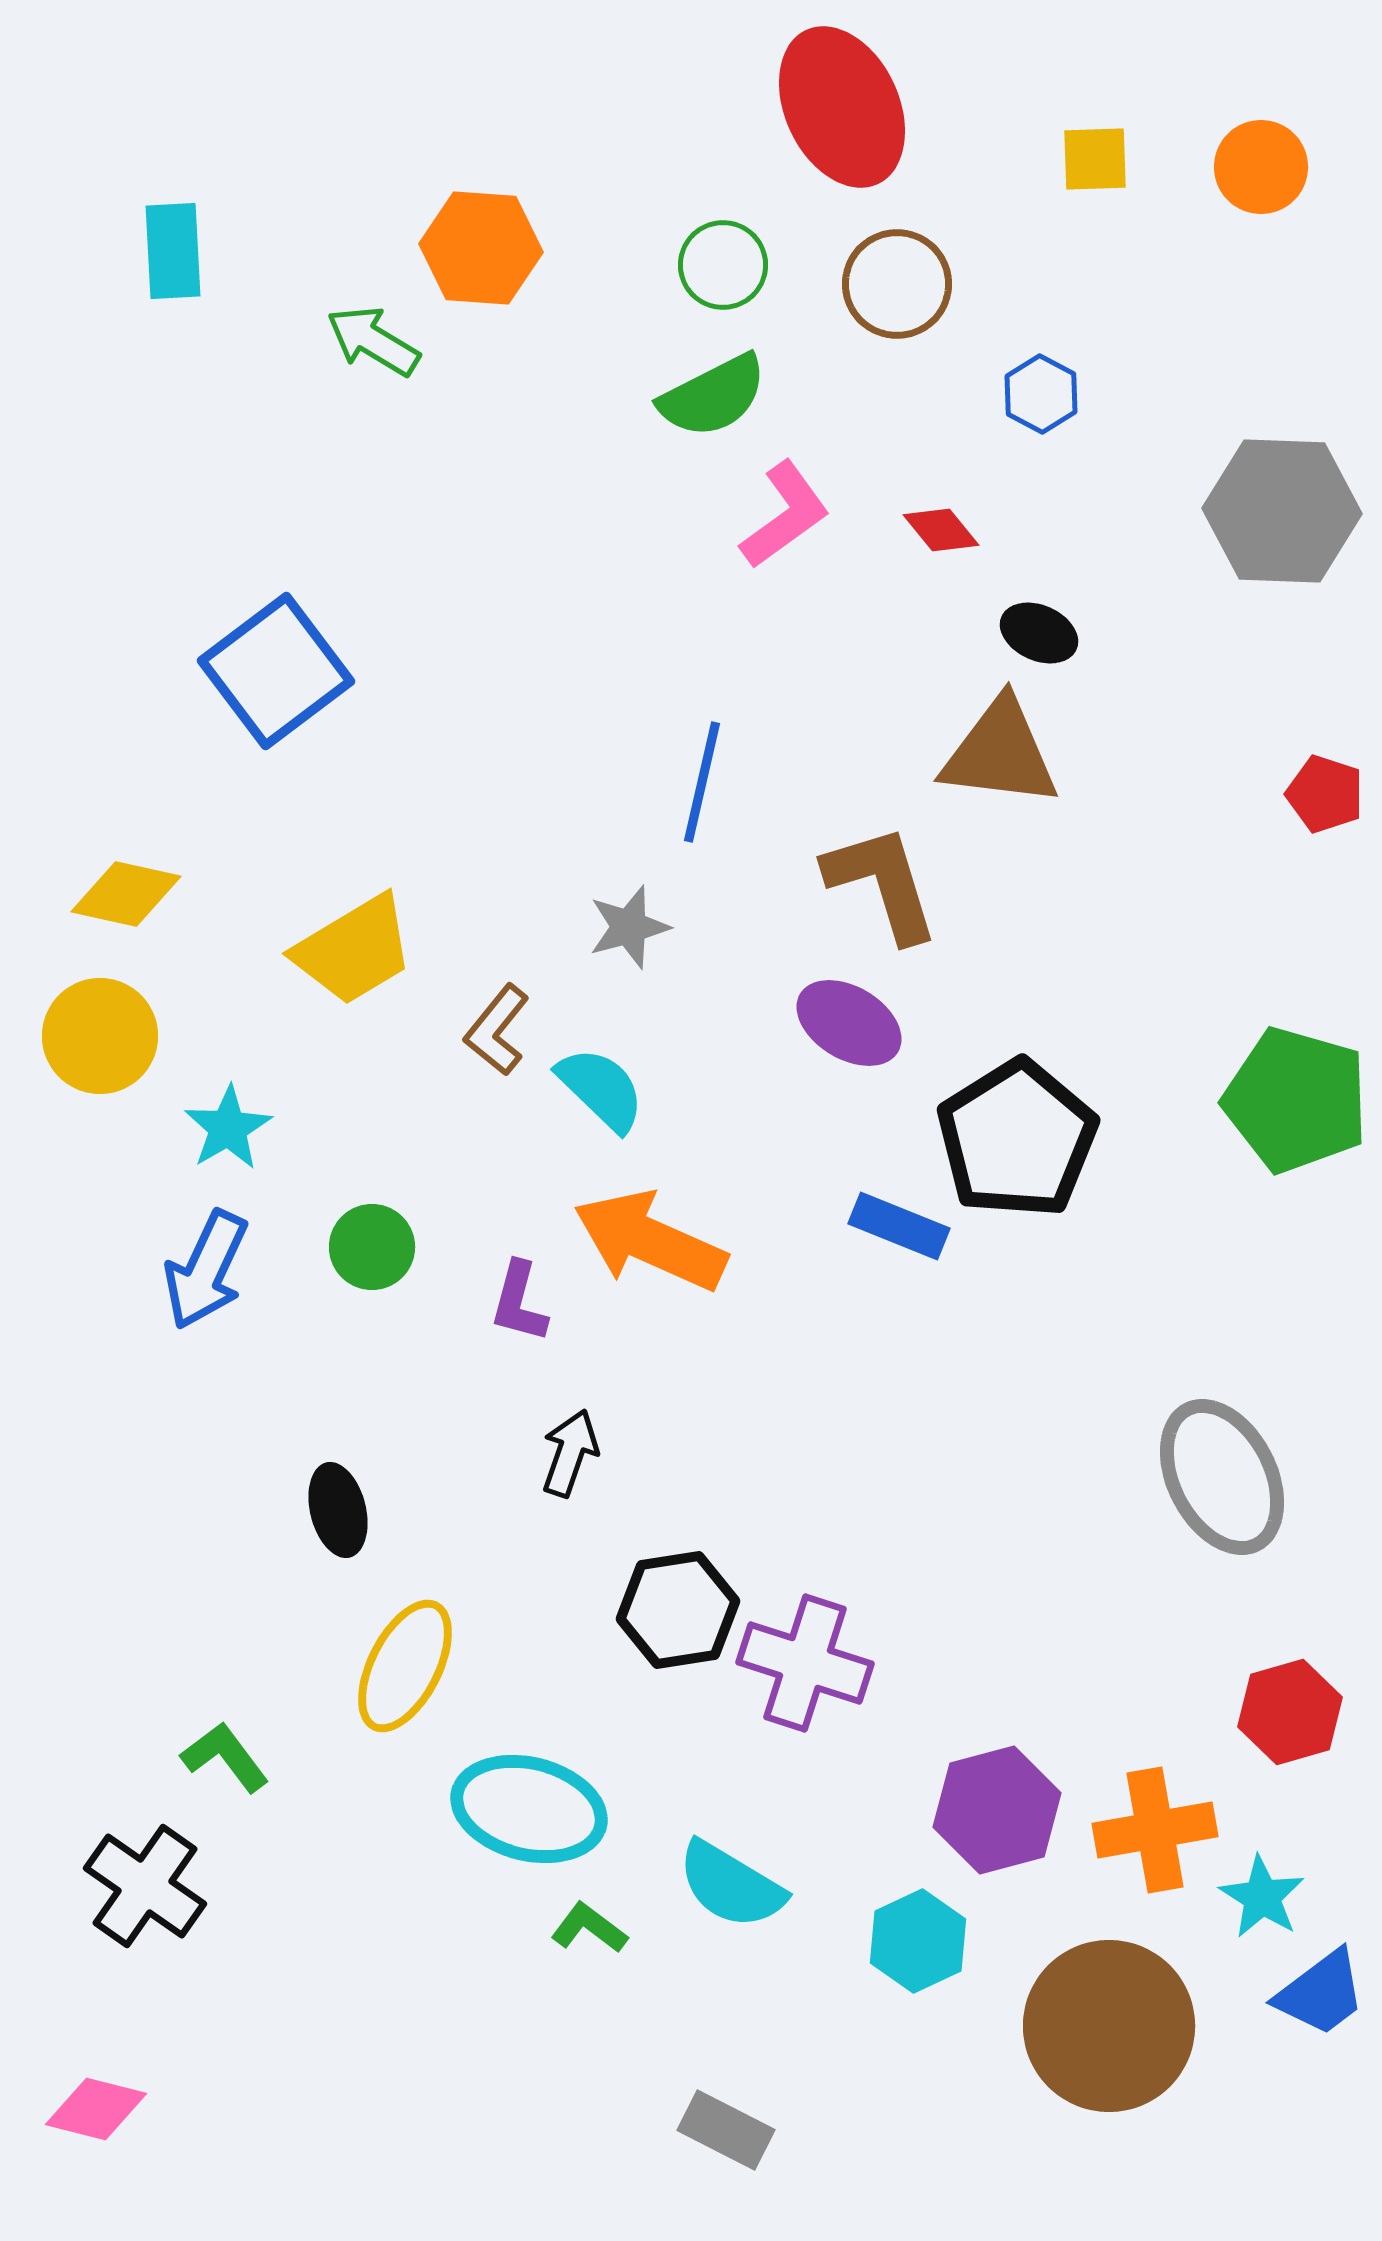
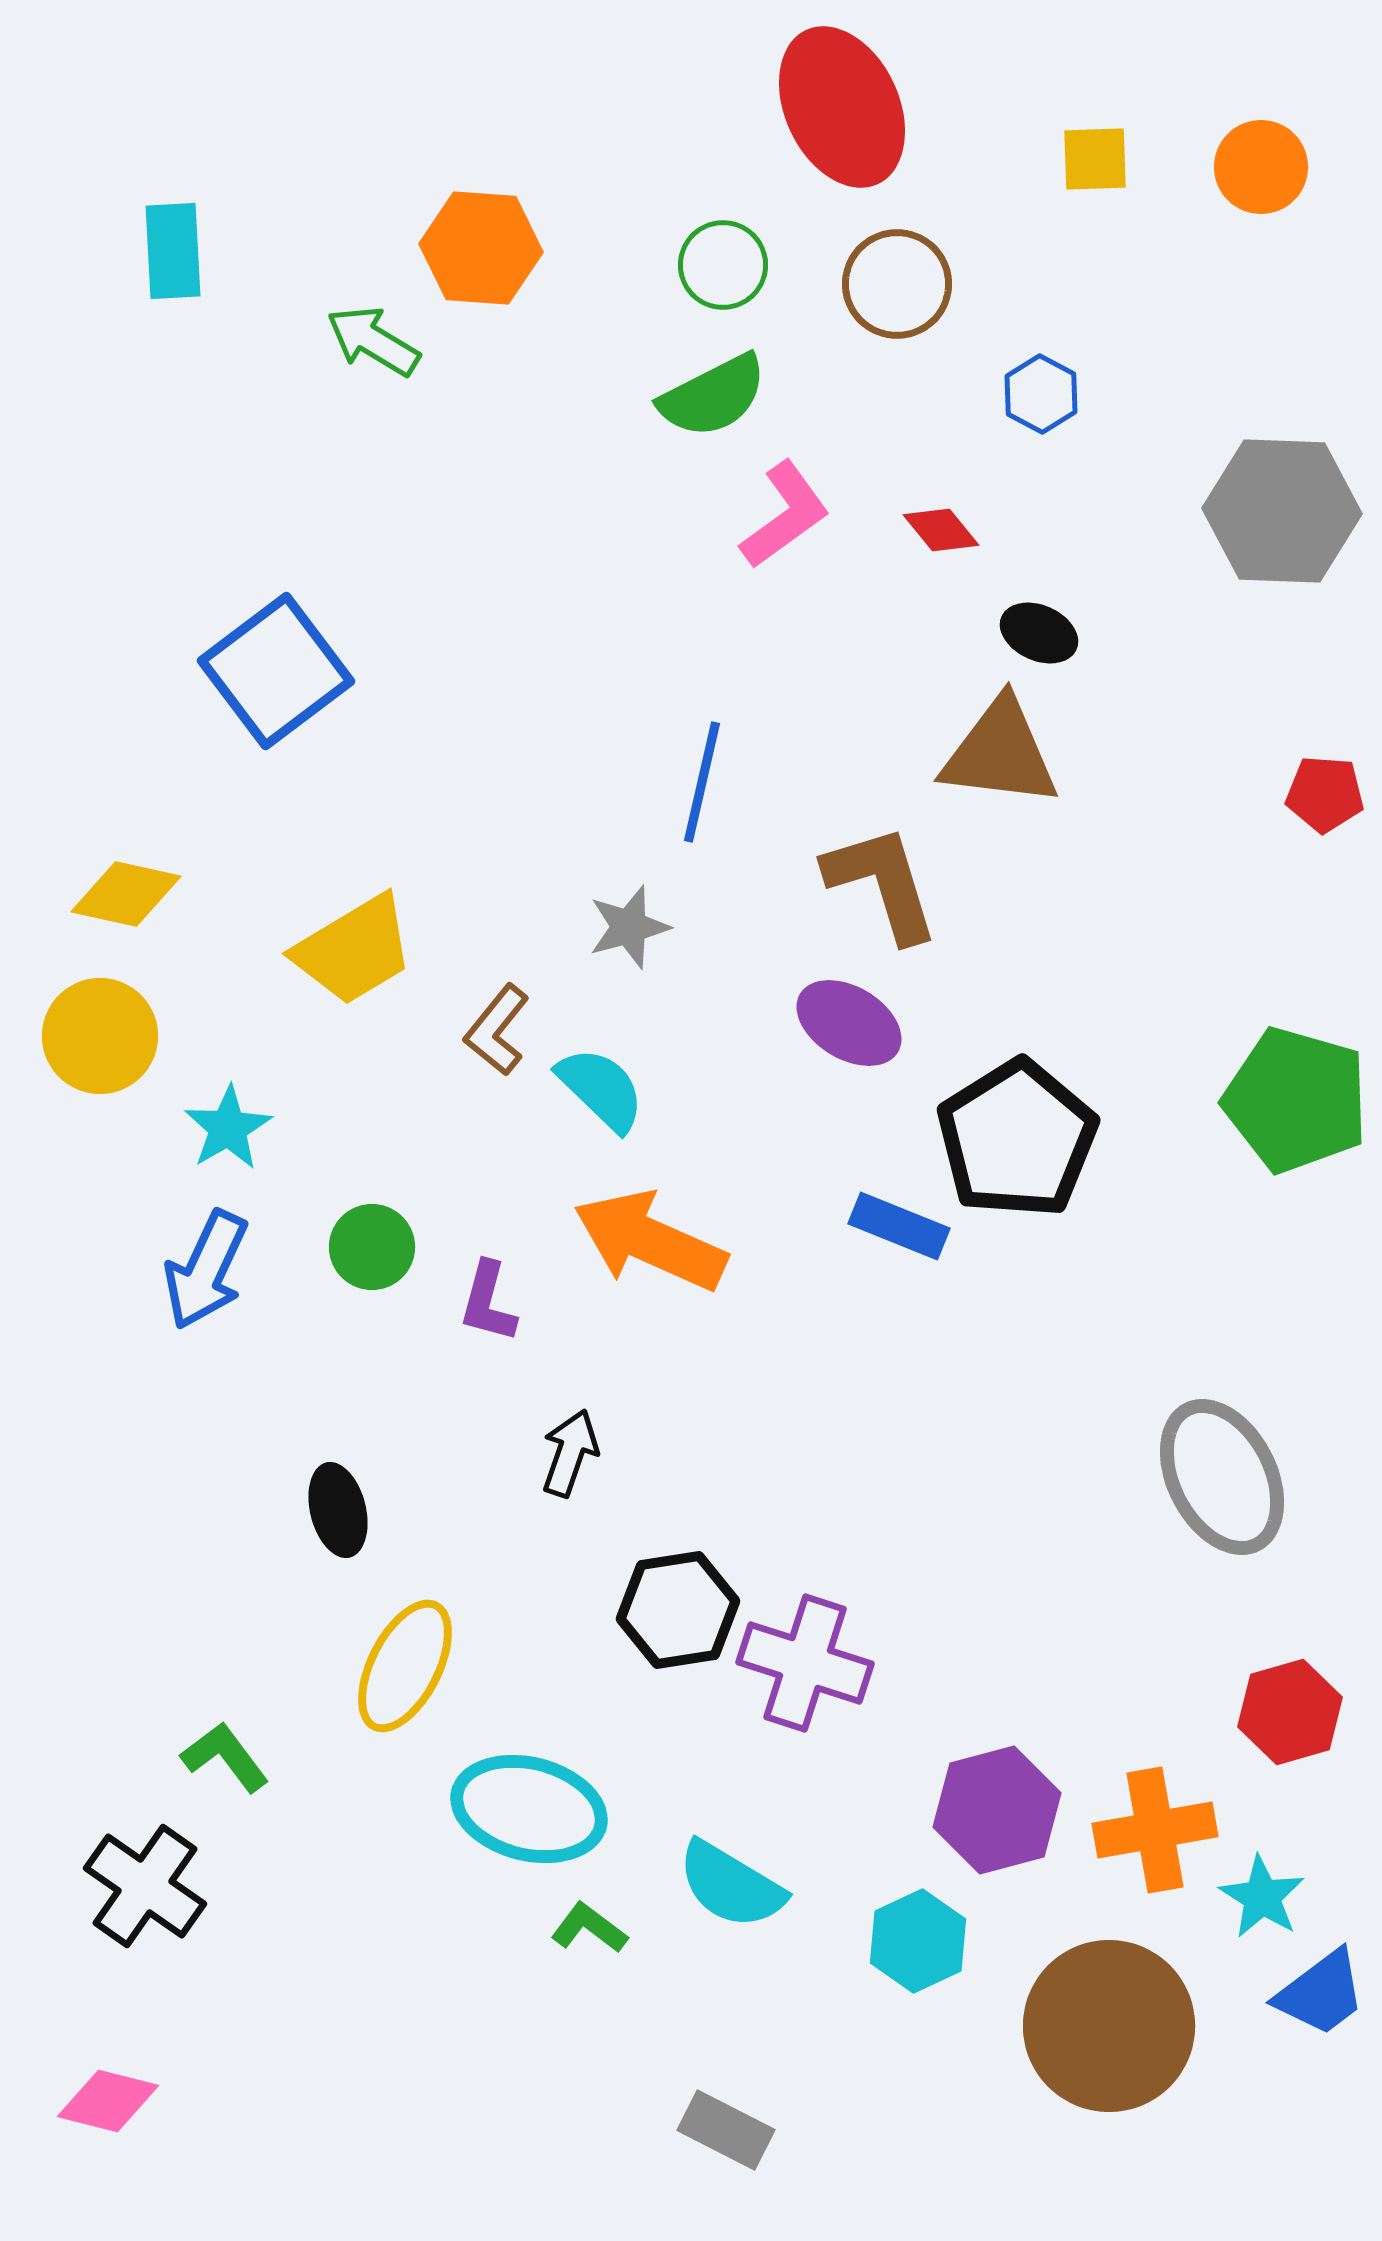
red pentagon at (1325, 794): rotated 14 degrees counterclockwise
purple L-shape at (519, 1302): moved 31 px left
pink diamond at (96, 2109): moved 12 px right, 8 px up
